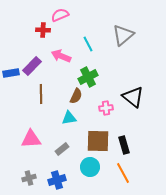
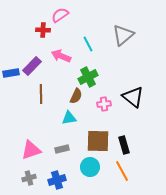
pink semicircle: rotated 12 degrees counterclockwise
pink cross: moved 2 px left, 4 px up
pink triangle: moved 11 px down; rotated 15 degrees counterclockwise
gray rectangle: rotated 24 degrees clockwise
orange line: moved 1 px left, 2 px up
